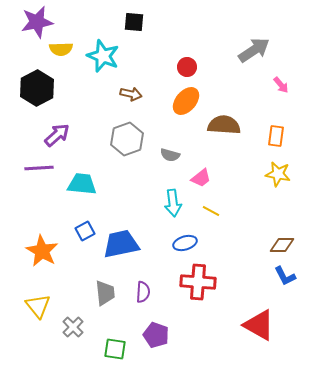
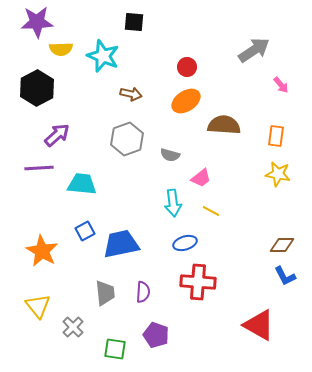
purple star: rotated 8 degrees clockwise
orange ellipse: rotated 16 degrees clockwise
